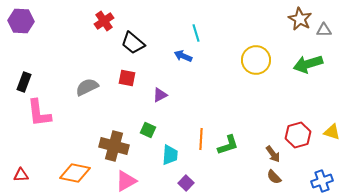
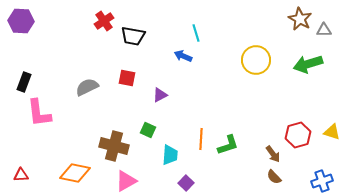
black trapezoid: moved 7 px up; rotated 30 degrees counterclockwise
